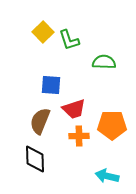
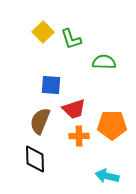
green L-shape: moved 2 px right, 1 px up
